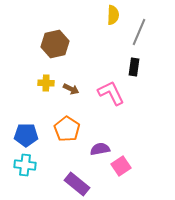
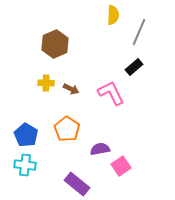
brown hexagon: rotated 12 degrees counterclockwise
black rectangle: rotated 42 degrees clockwise
blue pentagon: rotated 30 degrees clockwise
